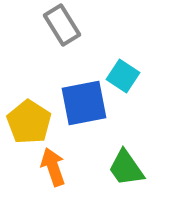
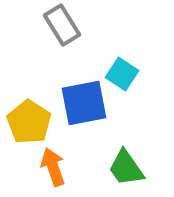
cyan square: moved 1 px left, 2 px up
